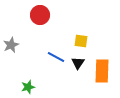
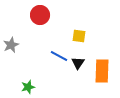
yellow square: moved 2 px left, 5 px up
blue line: moved 3 px right, 1 px up
